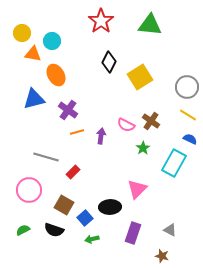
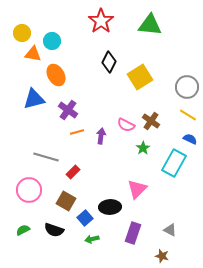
brown square: moved 2 px right, 4 px up
